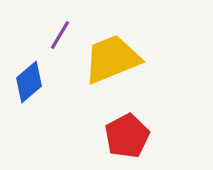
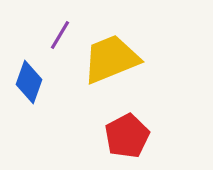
yellow trapezoid: moved 1 px left
blue diamond: rotated 30 degrees counterclockwise
